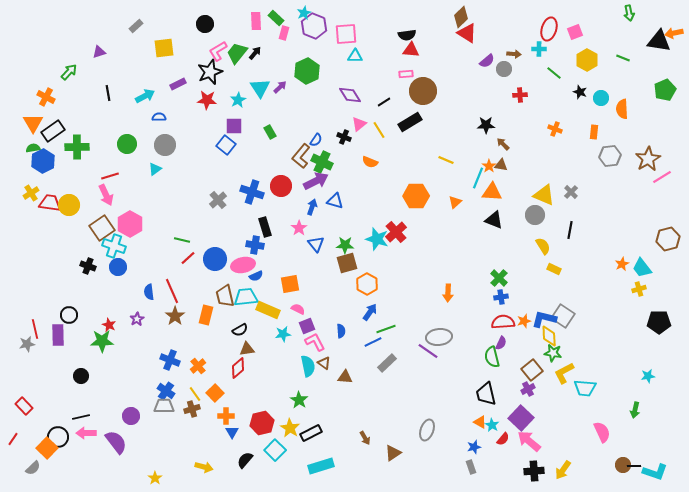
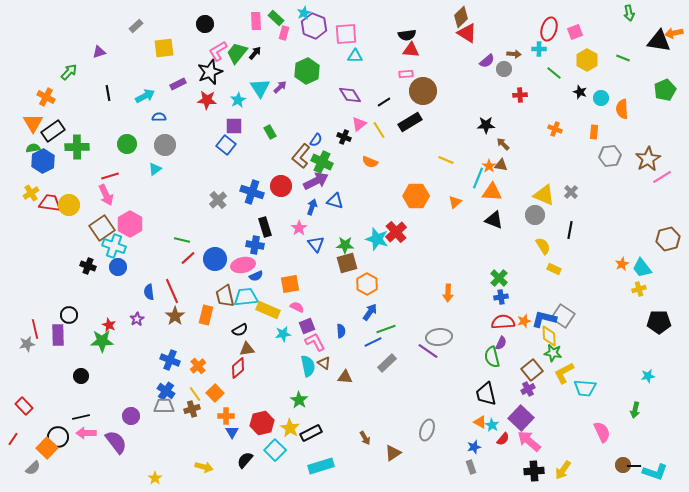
pink semicircle at (298, 309): moved 1 px left, 2 px up
